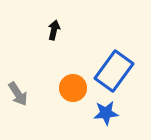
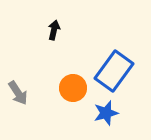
gray arrow: moved 1 px up
blue star: rotated 10 degrees counterclockwise
